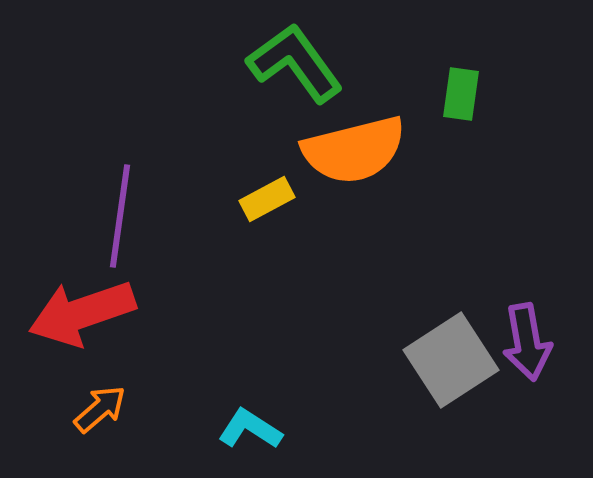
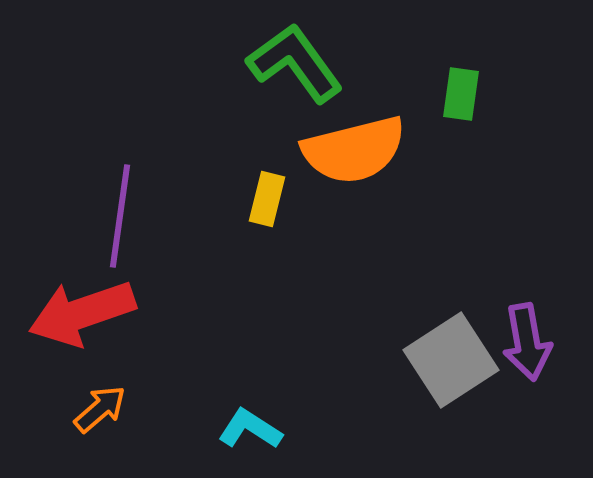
yellow rectangle: rotated 48 degrees counterclockwise
